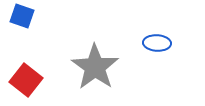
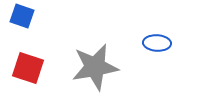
gray star: rotated 27 degrees clockwise
red square: moved 2 px right, 12 px up; rotated 20 degrees counterclockwise
